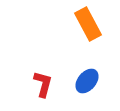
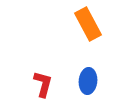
blue ellipse: moved 1 px right; rotated 35 degrees counterclockwise
